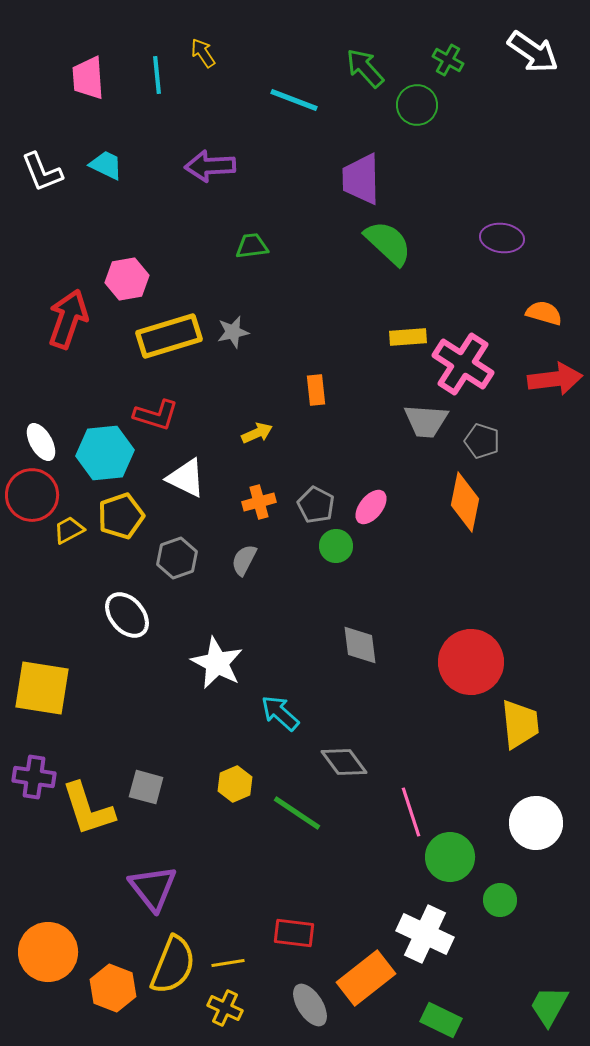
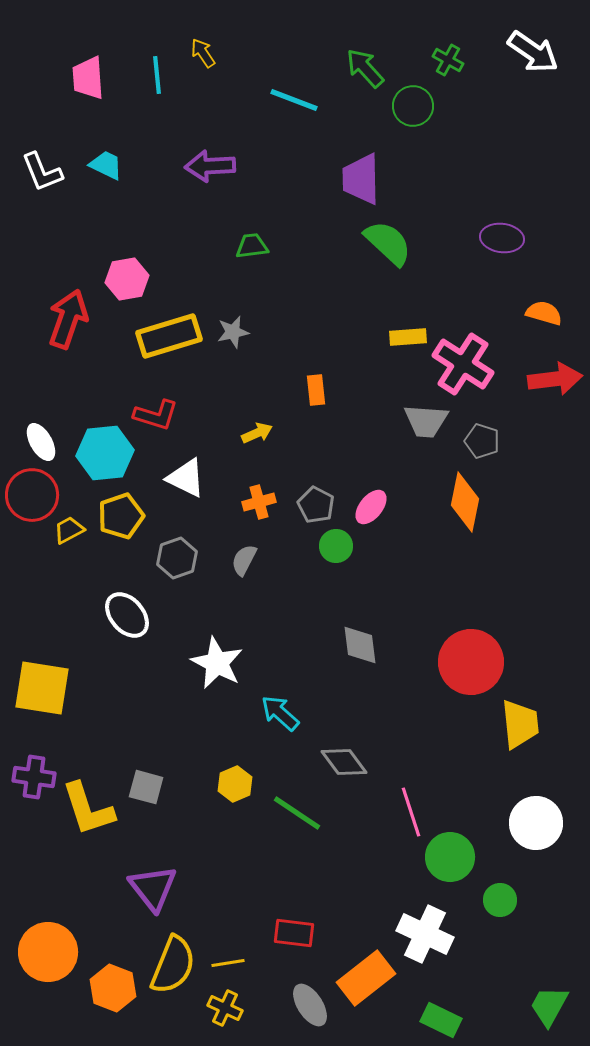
green circle at (417, 105): moved 4 px left, 1 px down
